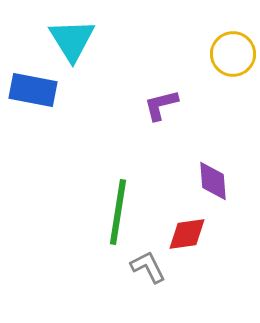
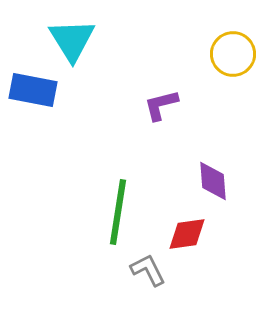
gray L-shape: moved 3 px down
